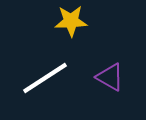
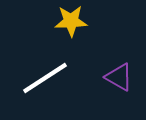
purple triangle: moved 9 px right
